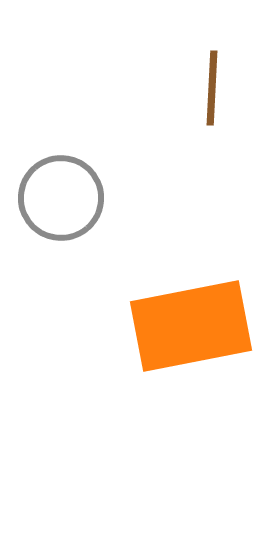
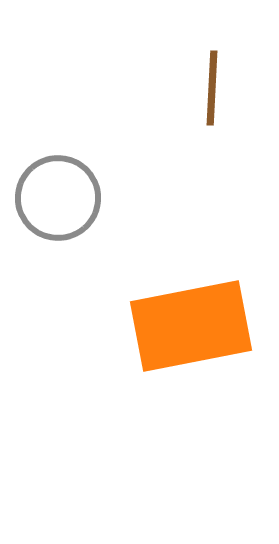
gray circle: moved 3 px left
